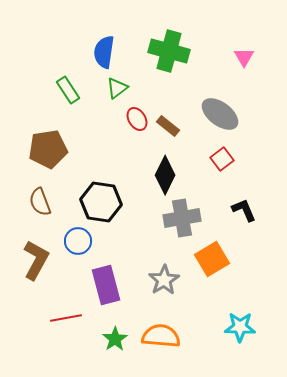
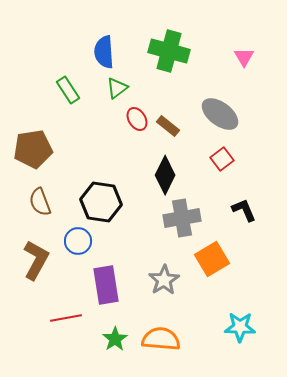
blue semicircle: rotated 12 degrees counterclockwise
brown pentagon: moved 15 px left
purple rectangle: rotated 6 degrees clockwise
orange semicircle: moved 3 px down
